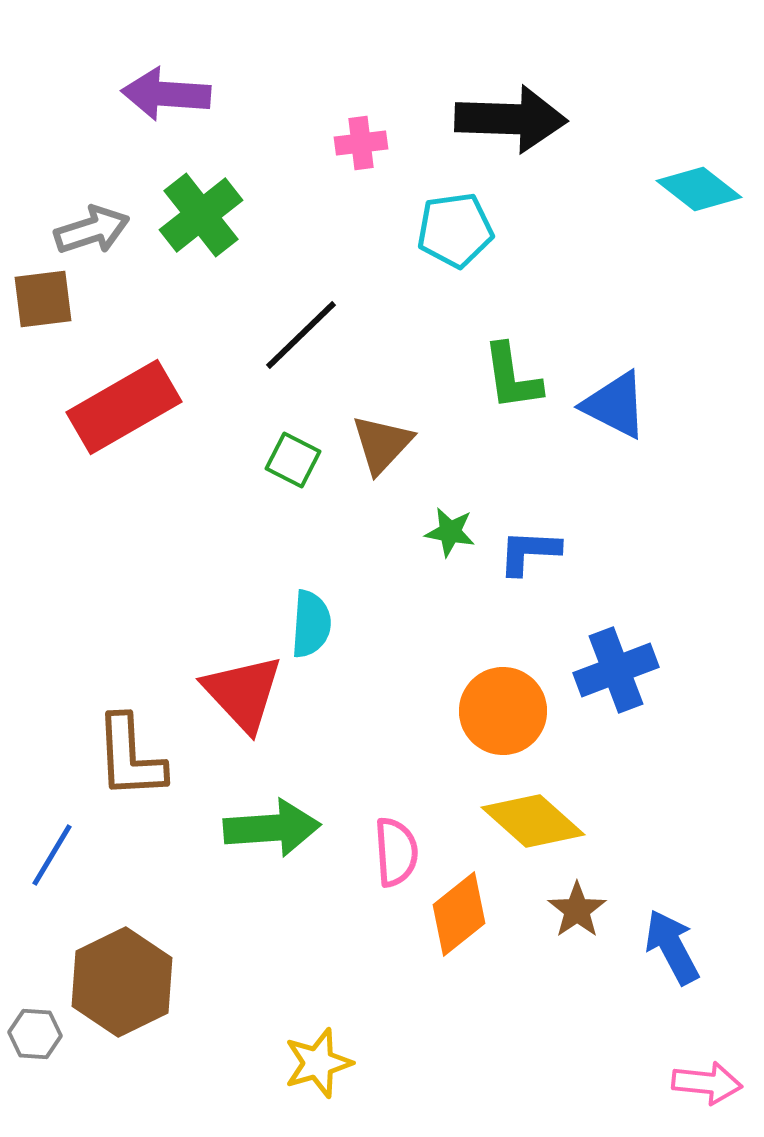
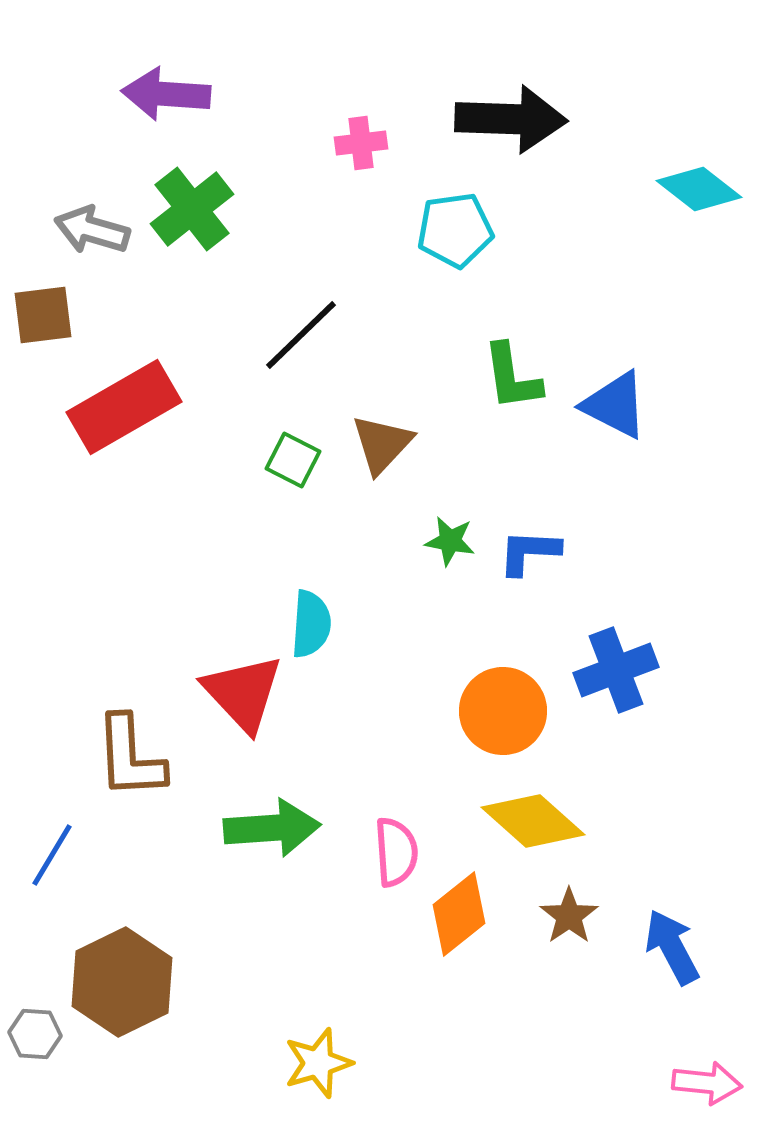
green cross: moved 9 px left, 6 px up
gray arrow: rotated 146 degrees counterclockwise
brown square: moved 16 px down
green star: moved 9 px down
brown star: moved 8 px left, 6 px down
